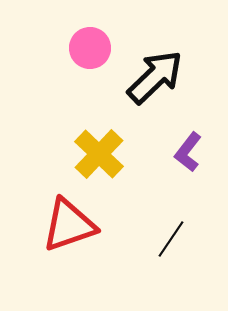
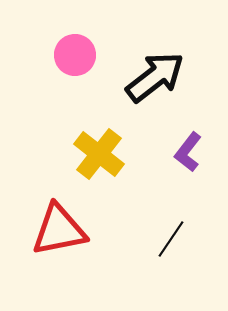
pink circle: moved 15 px left, 7 px down
black arrow: rotated 6 degrees clockwise
yellow cross: rotated 6 degrees counterclockwise
red triangle: moved 10 px left, 5 px down; rotated 8 degrees clockwise
